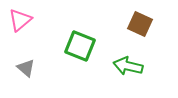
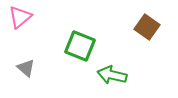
pink triangle: moved 3 px up
brown square: moved 7 px right, 3 px down; rotated 10 degrees clockwise
green arrow: moved 16 px left, 9 px down
